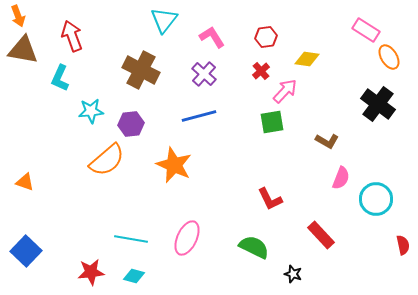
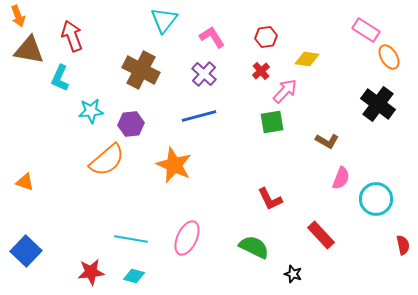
brown triangle: moved 6 px right
